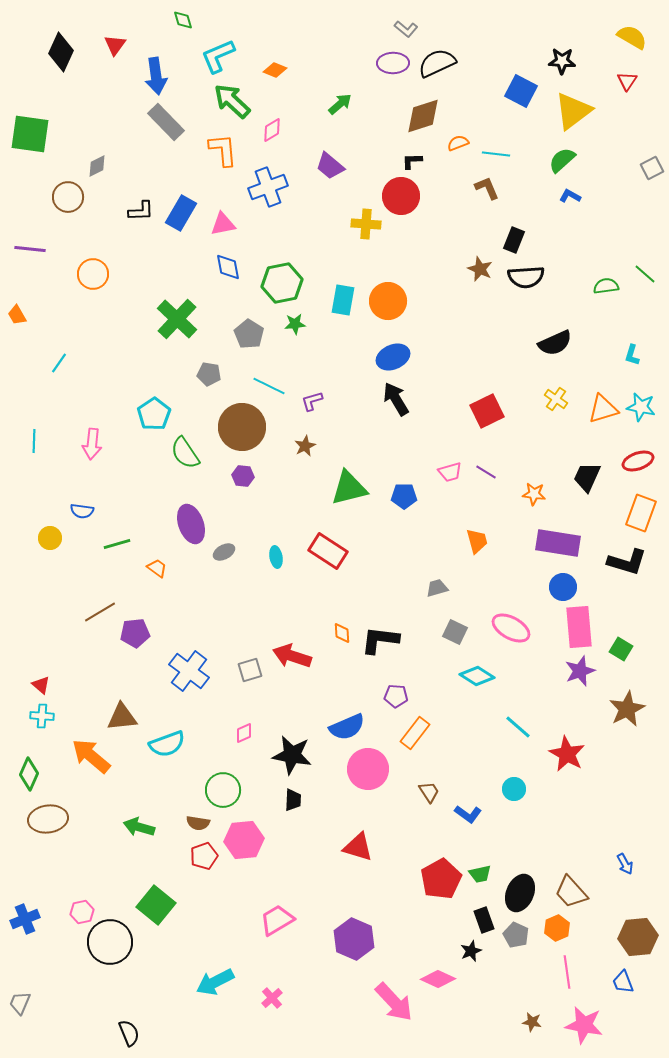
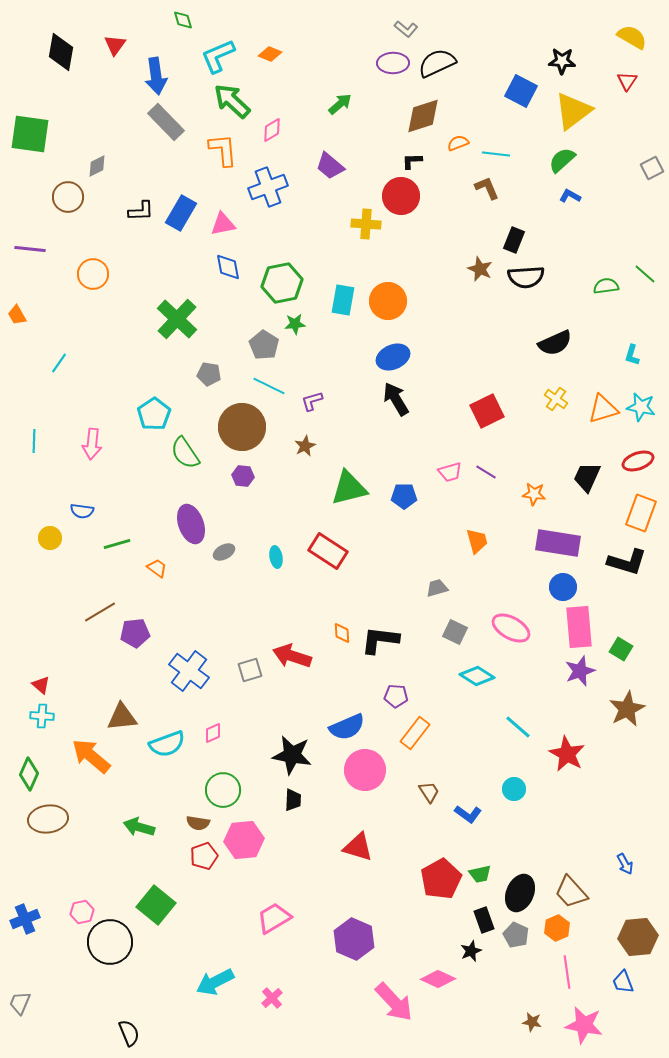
black diamond at (61, 52): rotated 15 degrees counterclockwise
orange diamond at (275, 70): moved 5 px left, 16 px up
gray pentagon at (249, 334): moved 15 px right, 11 px down
pink diamond at (244, 733): moved 31 px left
pink circle at (368, 769): moved 3 px left, 1 px down
pink trapezoid at (277, 920): moved 3 px left, 2 px up
